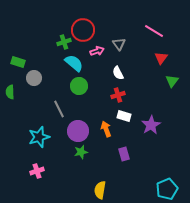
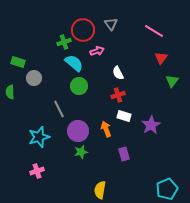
gray triangle: moved 8 px left, 20 px up
